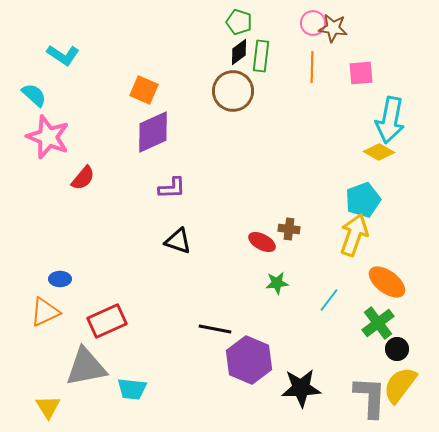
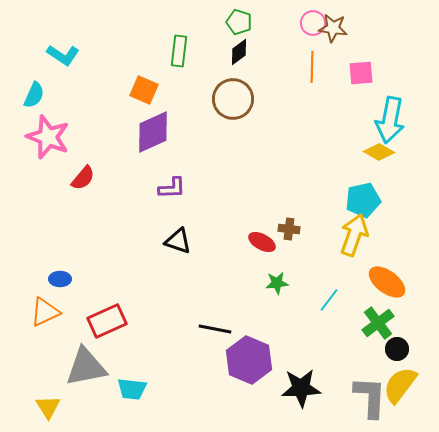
green rectangle: moved 82 px left, 5 px up
brown circle: moved 8 px down
cyan semicircle: rotated 72 degrees clockwise
cyan pentagon: rotated 8 degrees clockwise
